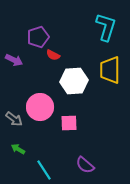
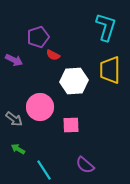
pink square: moved 2 px right, 2 px down
